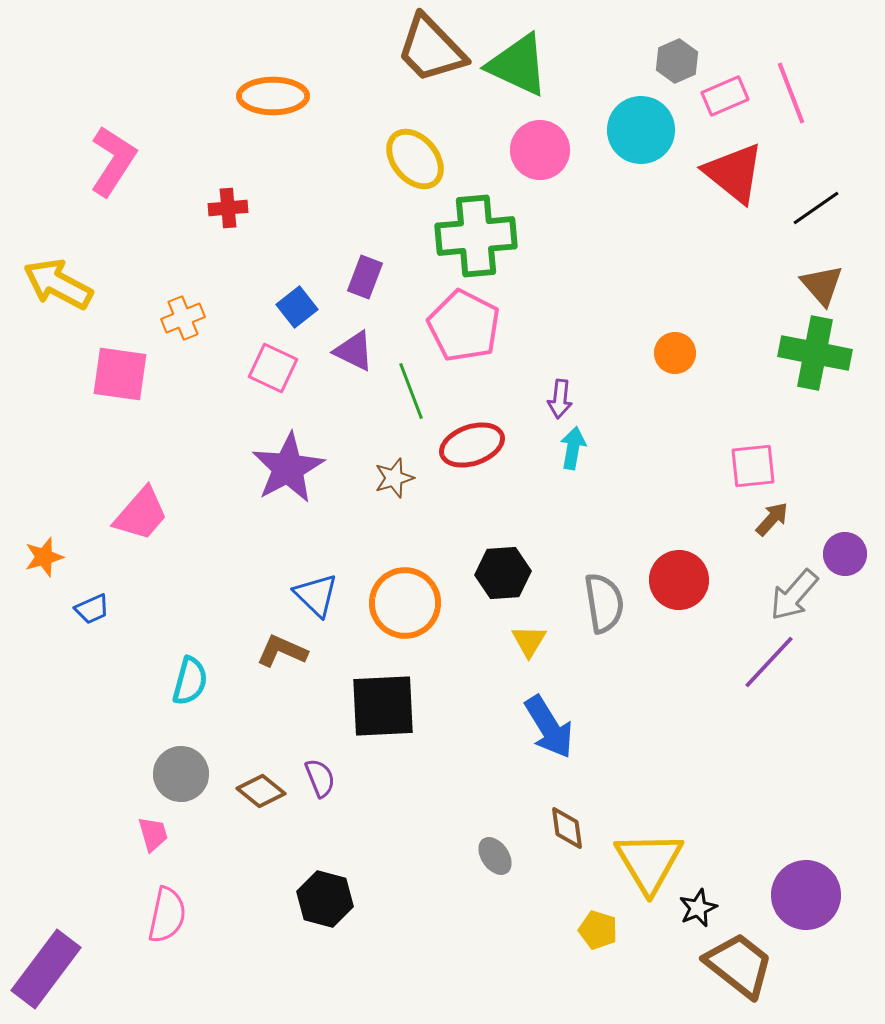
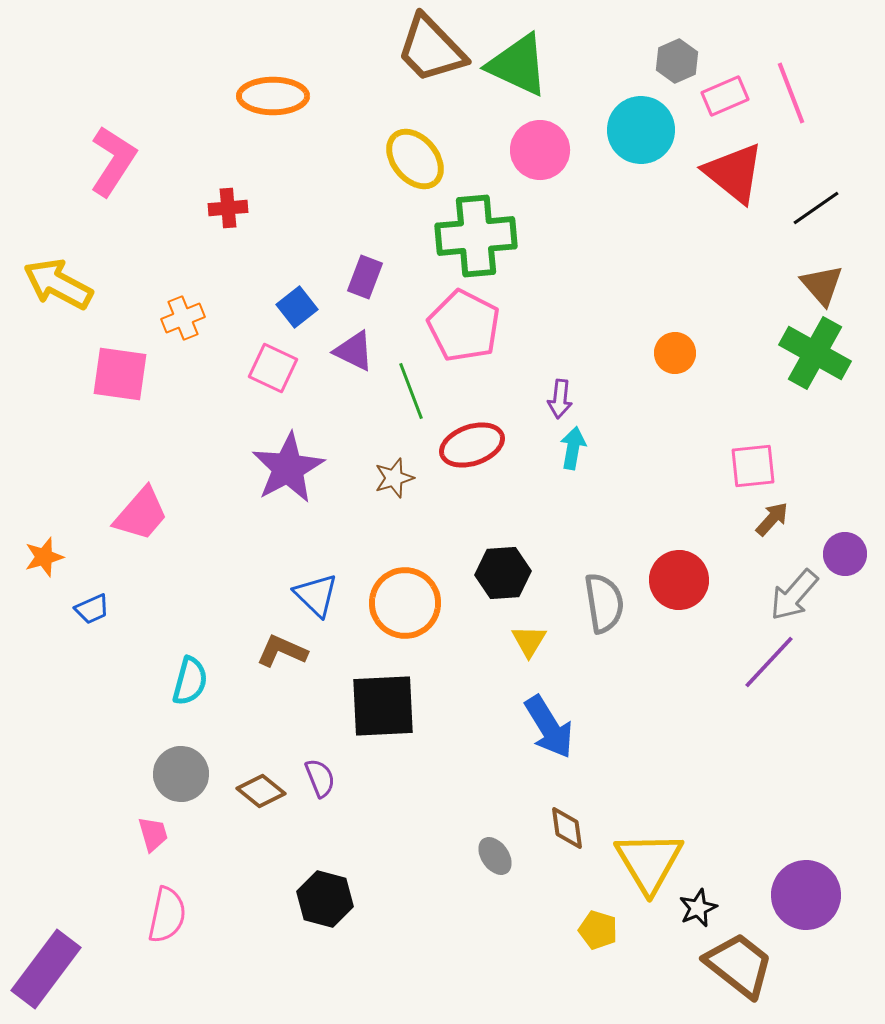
green cross at (815, 353): rotated 18 degrees clockwise
